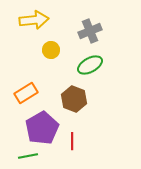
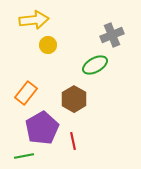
gray cross: moved 22 px right, 4 px down
yellow circle: moved 3 px left, 5 px up
green ellipse: moved 5 px right
orange rectangle: rotated 20 degrees counterclockwise
brown hexagon: rotated 10 degrees clockwise
red line: moved 1 px right; rotated 12 degrees counterclockwise
green line: moved 4 px left
